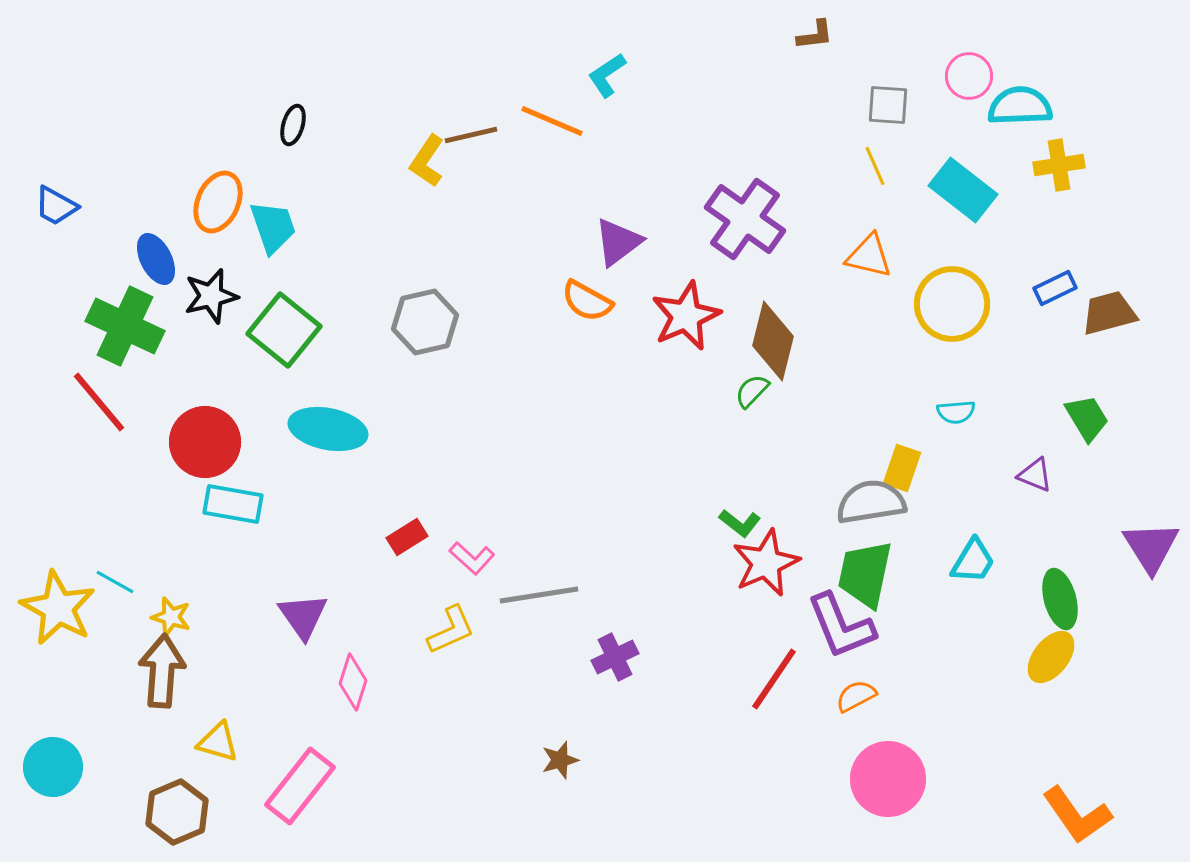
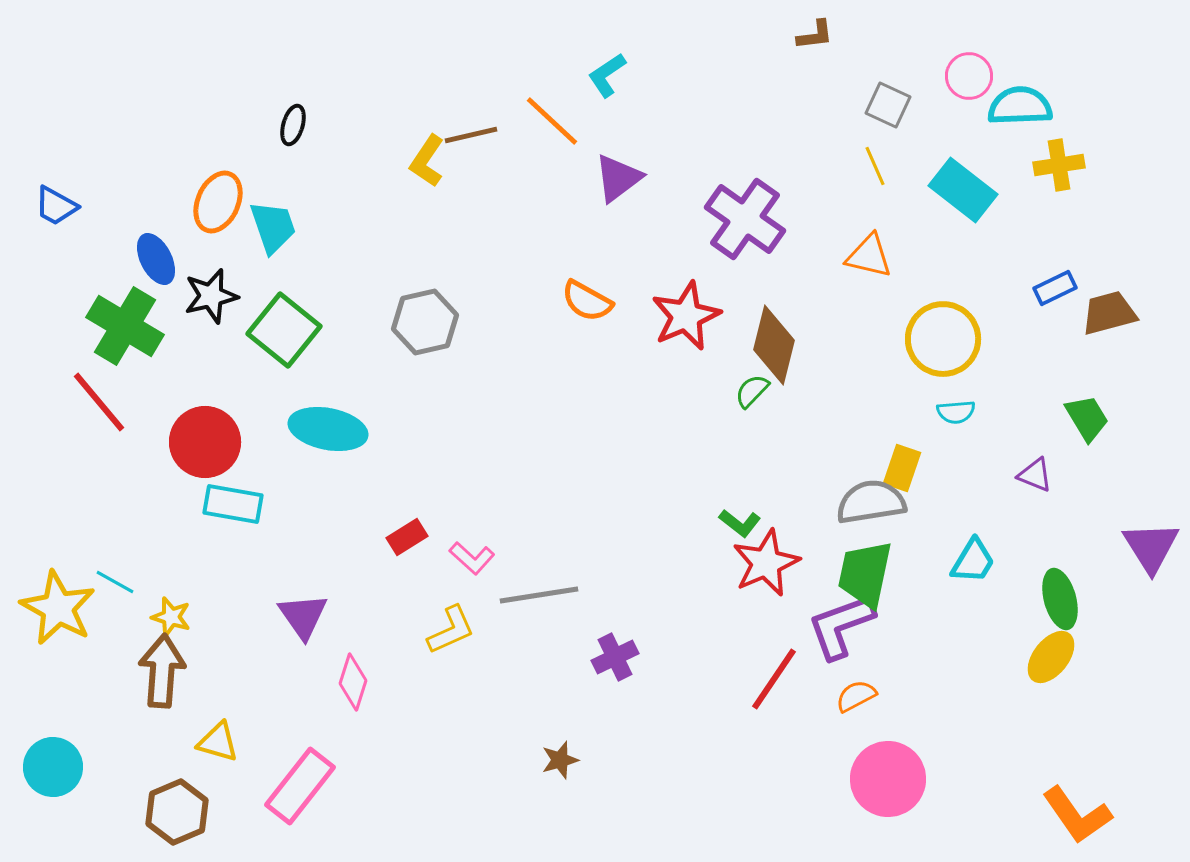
gray square at (888, 105): rotated 21 degrees clockwise
orange line at (552, 121): rotated 20 degrees clockwise
purple triangle at (618, 242): moved 64 px up
yellow circle at (952, 304): moved 9 px left, 35 px down
green cross at (125, 326): rotated 6 degrees clockwise
brown diamond at (773, 341): moved 1 px right, 4 px down
purple L-shape at (841, 626): rotated 92 degrees clockwise
